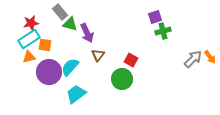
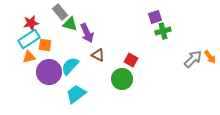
brown triangle: rotated 40 degrees counterclockwise
cyan semicircle: moved 1 px up
